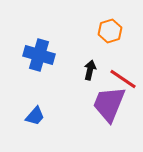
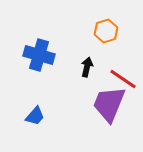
orange hexagon: moved 4 px left
black arrow: moved 3 px left, 3 px up
